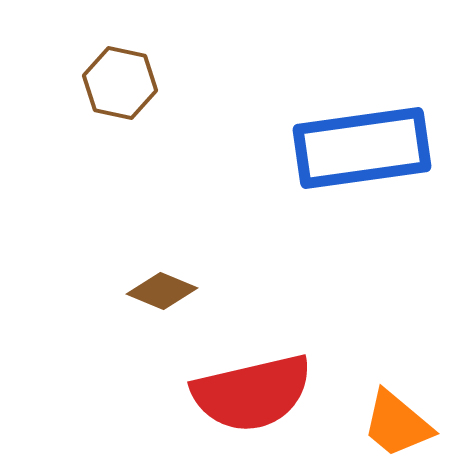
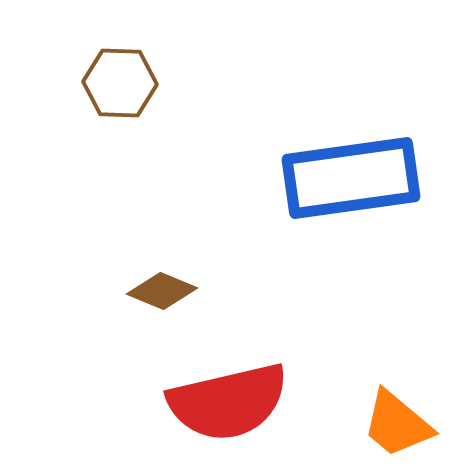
brown hexagon: rotated 10 degrees counterclockwise
blue rectangle: moved 11 px left, 30 px down
red semicircle: moved 24 px left, 9 px down
